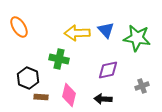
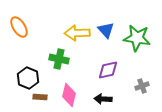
brown rectangle: moved 1 px left
